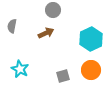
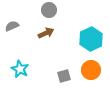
gray circle: moved 4 px left
gray semicircle: rotated 56 degrees clockwise
gray square: moved 1 px right
